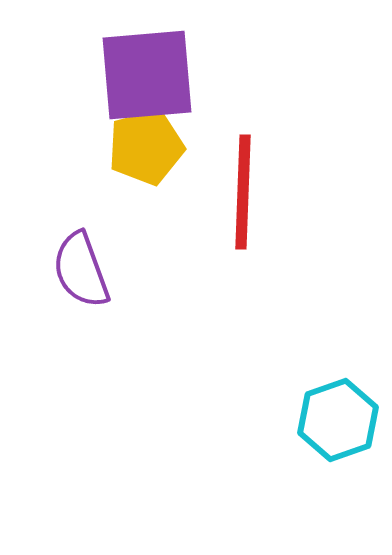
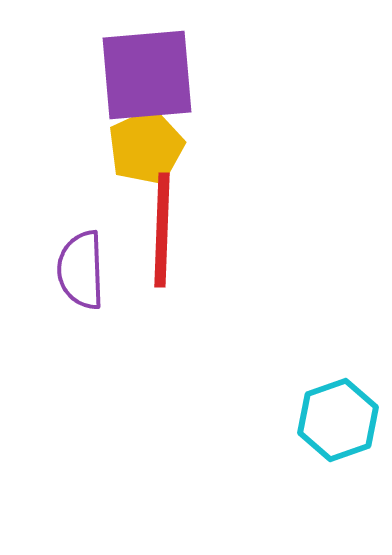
yellow pentagon: rotated 10 degrees counterclockwise
red line: moved 81 px left, 38 px down
purple semicircle: rotated 18 degrees clockwise
